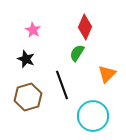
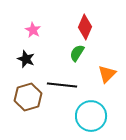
black line: rotated 64 degrees counterclockwise
cyan circle: moved 2 px left
